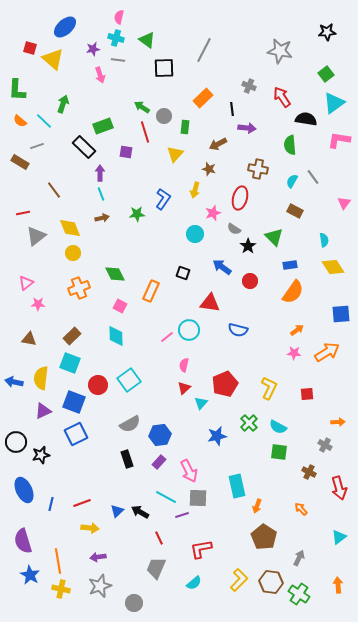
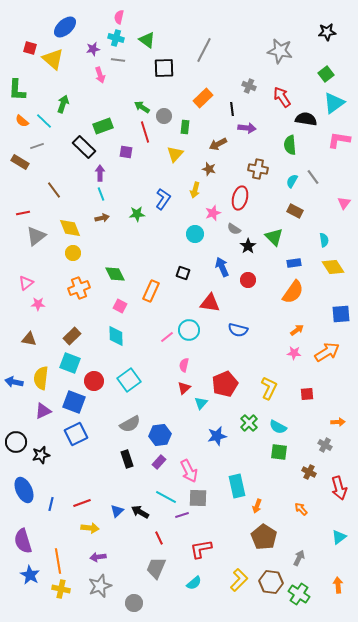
orange semicircle at (20, 121): moved 2 px right
blue rectangle at (290, 265): moved 4 px right, 2 px up
blue arrow at (222, 267): rotated 30 degrees clockwise
red circle at (250, 281): moved 2 px left, 1 px up
red circle at (98, 385): moved 4 px left, 4 px up
